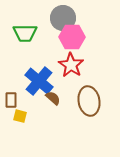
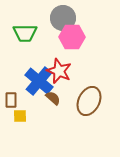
red star: moved 12 px left, 6 px down; rotated 10 degrees counterclockwise
brown ellipse: rotated 36 degrees clockwise
yellow square: rotated 16 degrees counterclockwise
